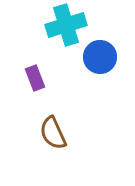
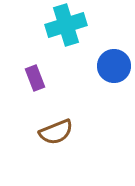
blue circle: moved 14 px right, 9 px down
brown semicircle: moved 3 px right, 1 px up; rotated 88 degrees counterclockwise
